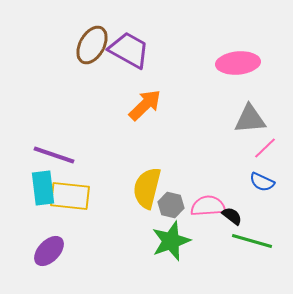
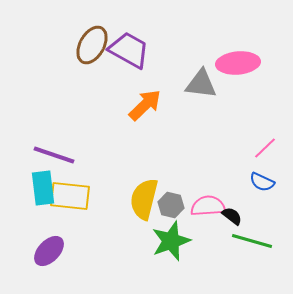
gray triangle: moved 49 px left, 35 px up; rotated 12 degrees clockwise
yellow semicircle: moved 3 px left, 11 px down
